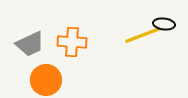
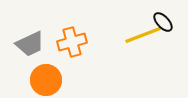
black ellipse: moved 1 px left, 2 px up; rotated 40 degrees clockwise
orange cross: rotated 20 degrees counterclockwise
